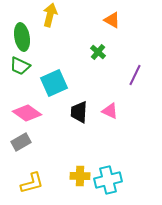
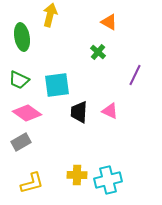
orange triangle: moved 3 px left, 2 px down
green trapezoid: moved 1 px left, 14 px down
cyan square: moved 3 px right, 2 px down; rotated 16 degrees clockwise
yellow cross: moved 3 px left, 1 px up
